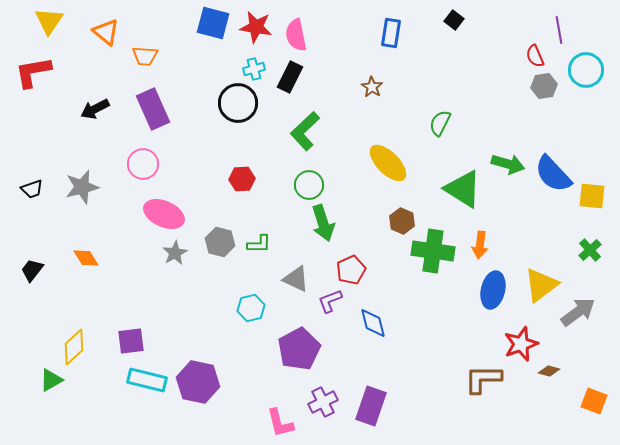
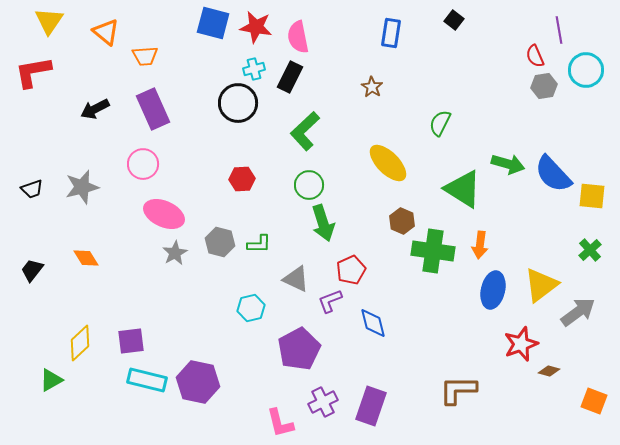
pink semicircle at (296, 35): moved 2 px right, 2 px down
orange trapezoid at (145, 56): rotated 8 degrees counterclockwise
yellow diamond at (74, 347): moved 6 px right, 4 px up
brown L-shape at (483, 379): moved 25 px left, 11 px down
